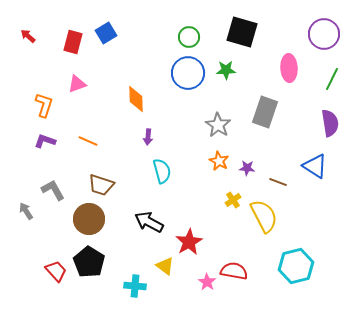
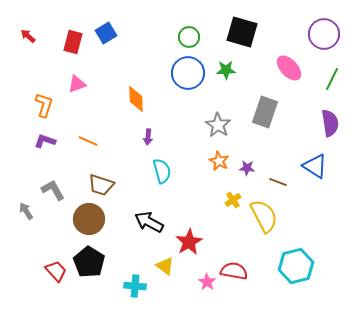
pink ellipse: rotated 40 degrees counterclockwise
